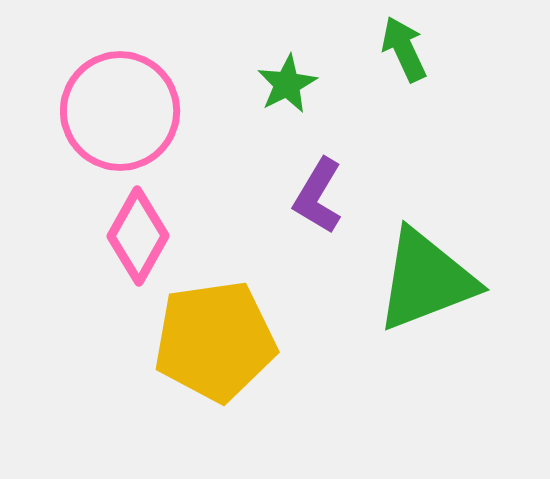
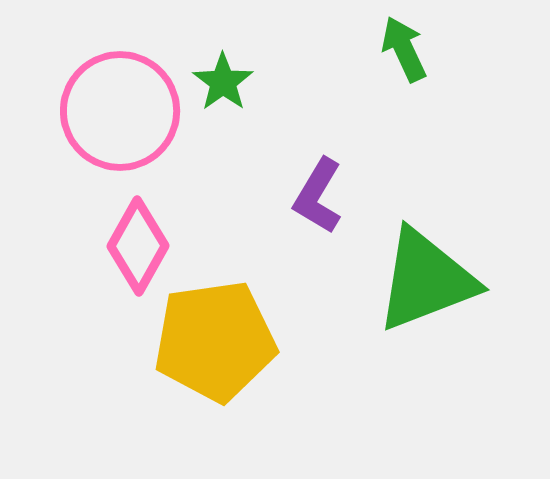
green star: moved 64 px left, 2 px up; rotated 8 degrees counterclockwise
pink diamond: moved 10 px down
